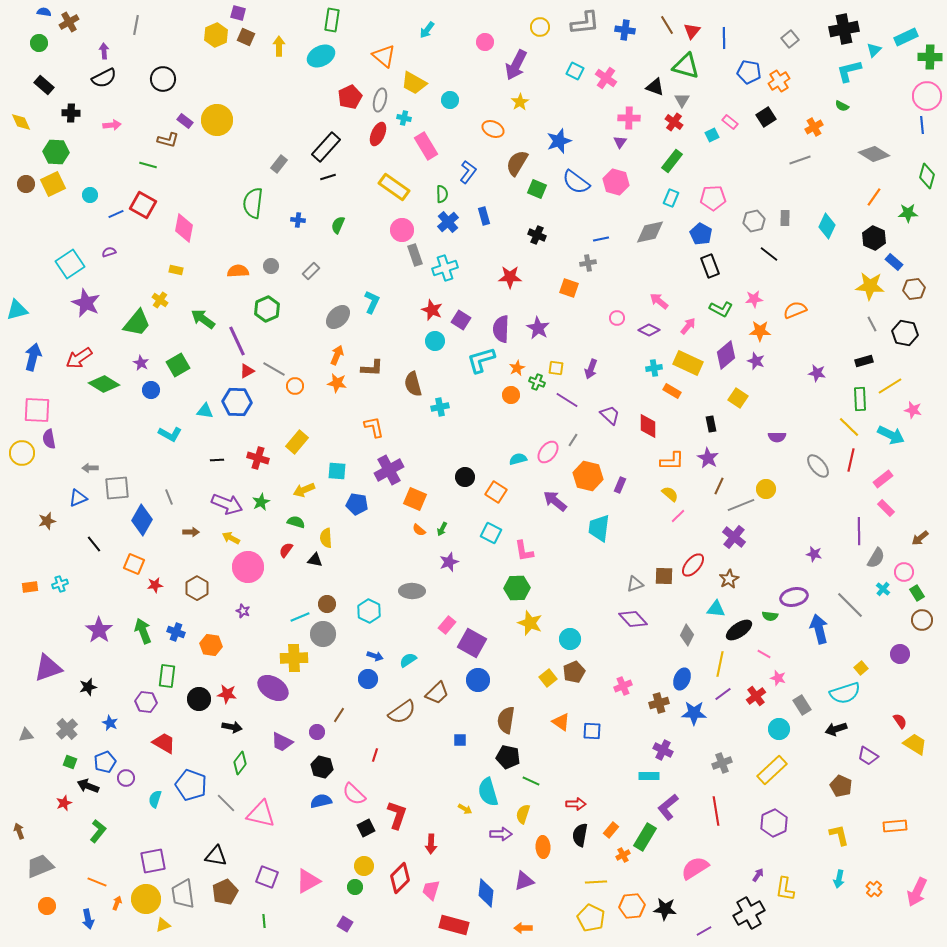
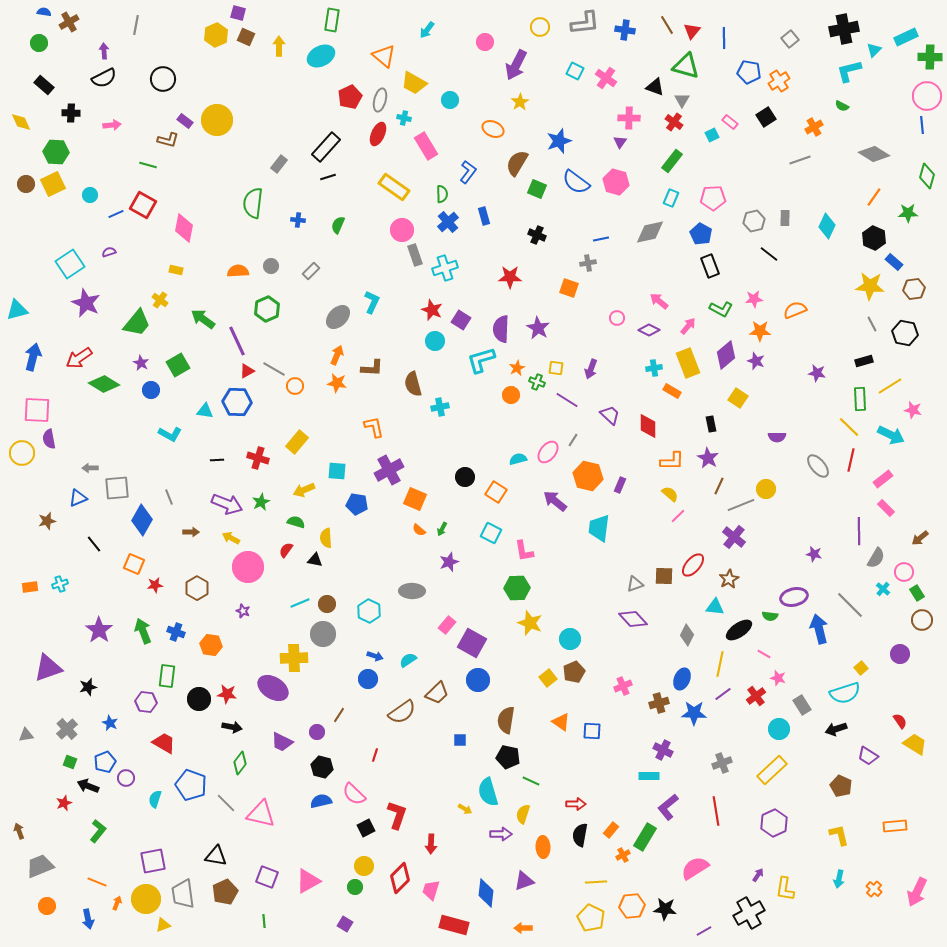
yellow rectangle at (688, 363): rotated 44 degrees clockwise
cyan triangle at (716, 609): moved 1 px left, 2 px up
cyan line at (300, 617): moved 14 px up
